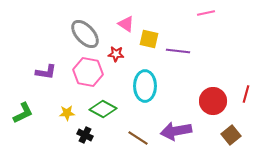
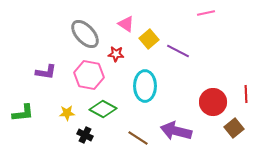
yellow square: rotated 36 degrees clockwise
purple line: rotated 20 degrees clockwise
pink hexagon: moved 1 px right, 3 px down
red line: rotated 18 degrees counterclockwise
red circle: moved 1 px down
green L-shape: rotated 20 degrees clockwise
purple arrow: rotated 24 degrees clockwise
brown square: moved 3 px right, 7 px up
